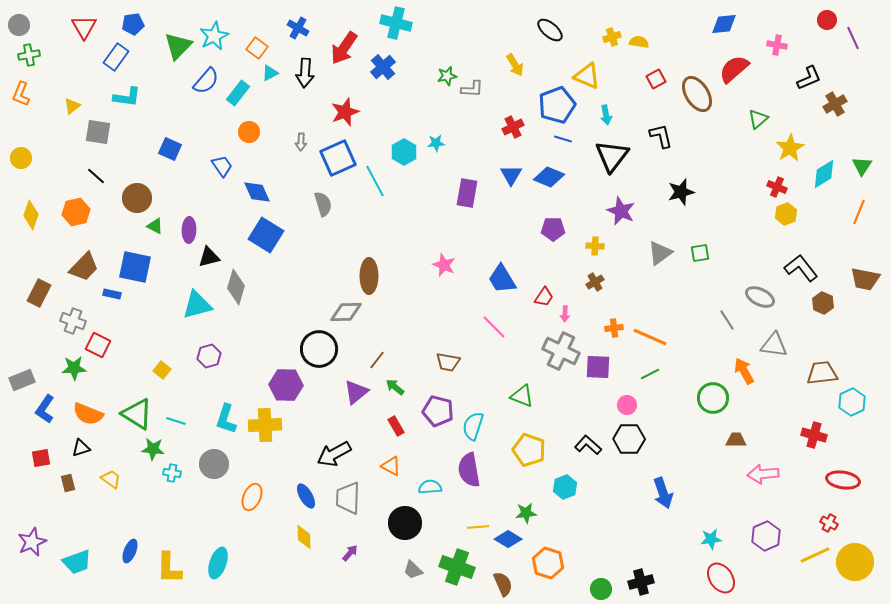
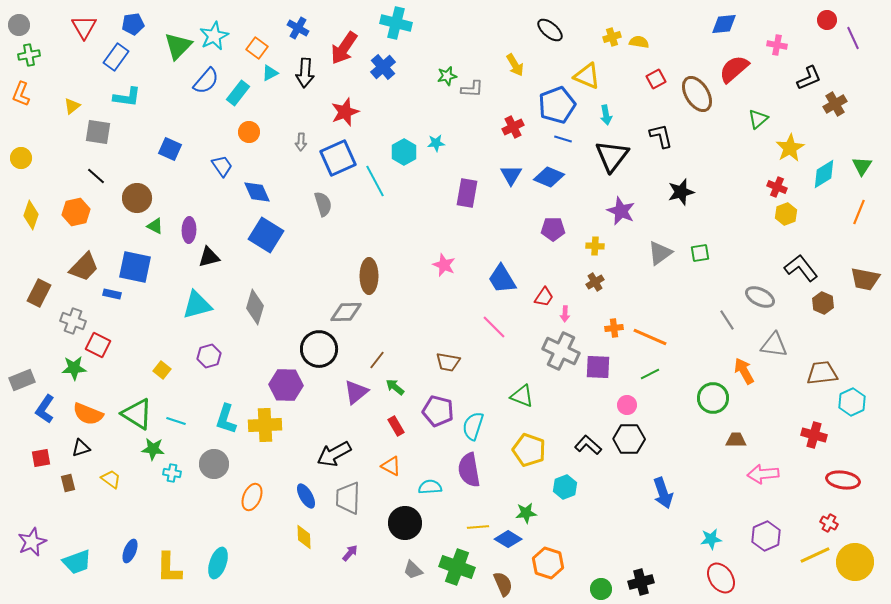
gray diamond at (236, 287): moved 19 px right, 20 px down
